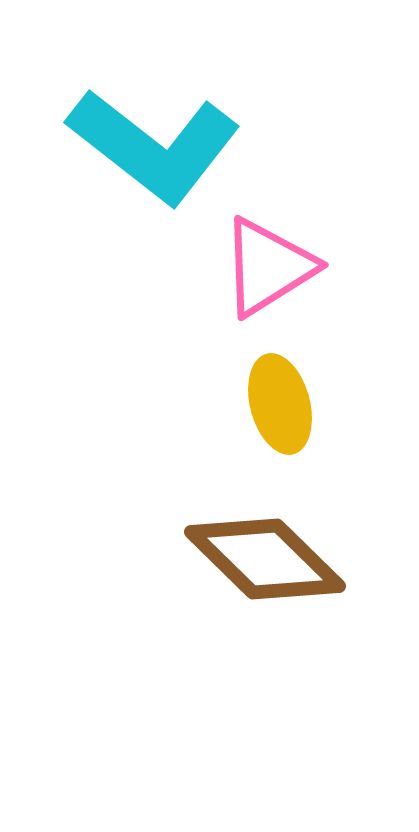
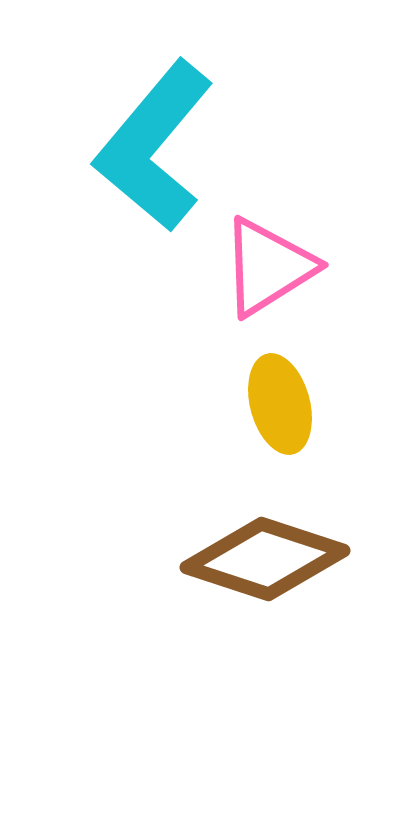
cyan L-shape: rotated 92 degrees clockwise
brown diamond: rotated 26 degrees counterclockwise
